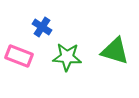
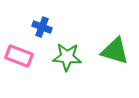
blue cross: rotated 12 degrees counterclockwise
